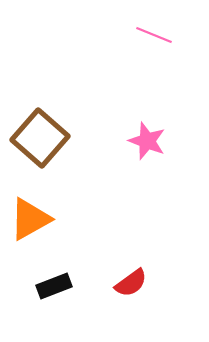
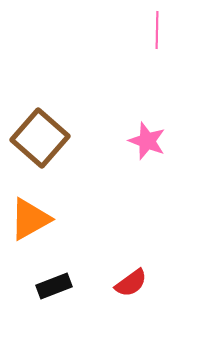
pink line: moved 3 px right, 5 px up; rotated 69 degrees clockwise
